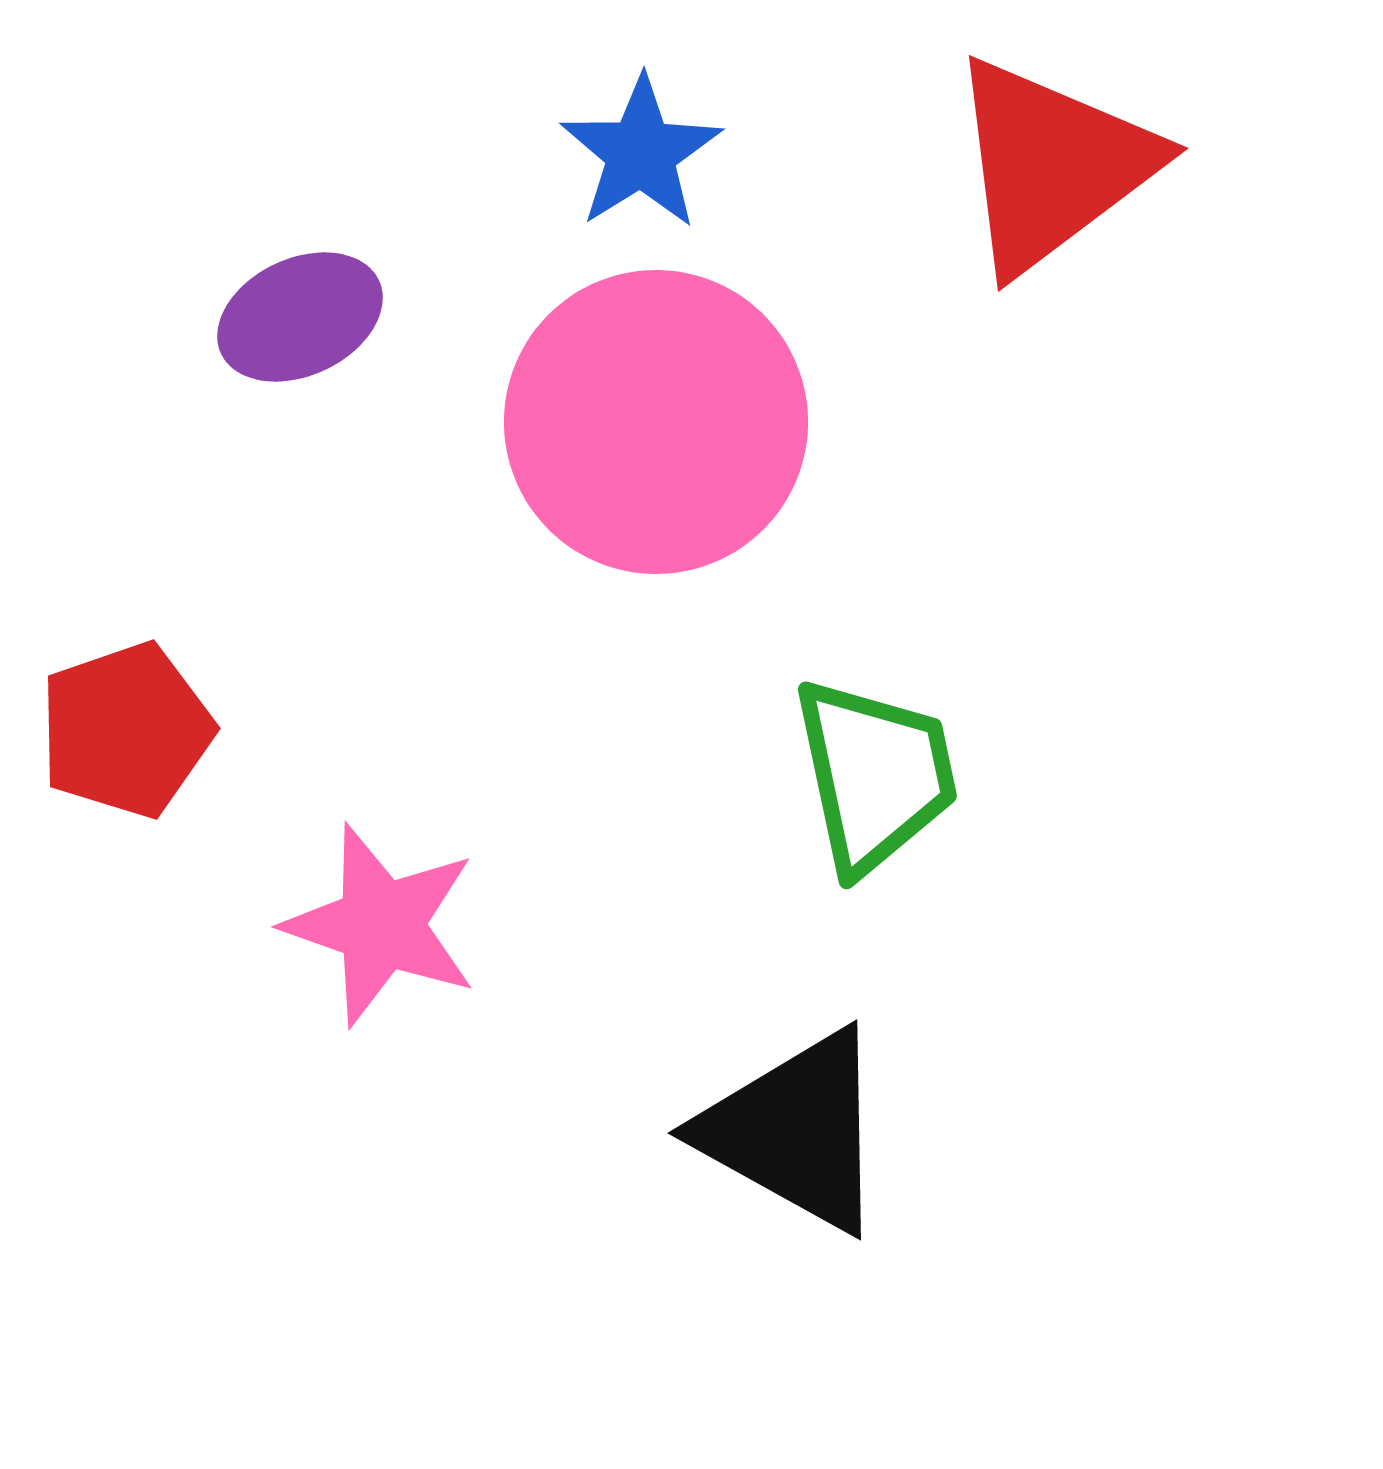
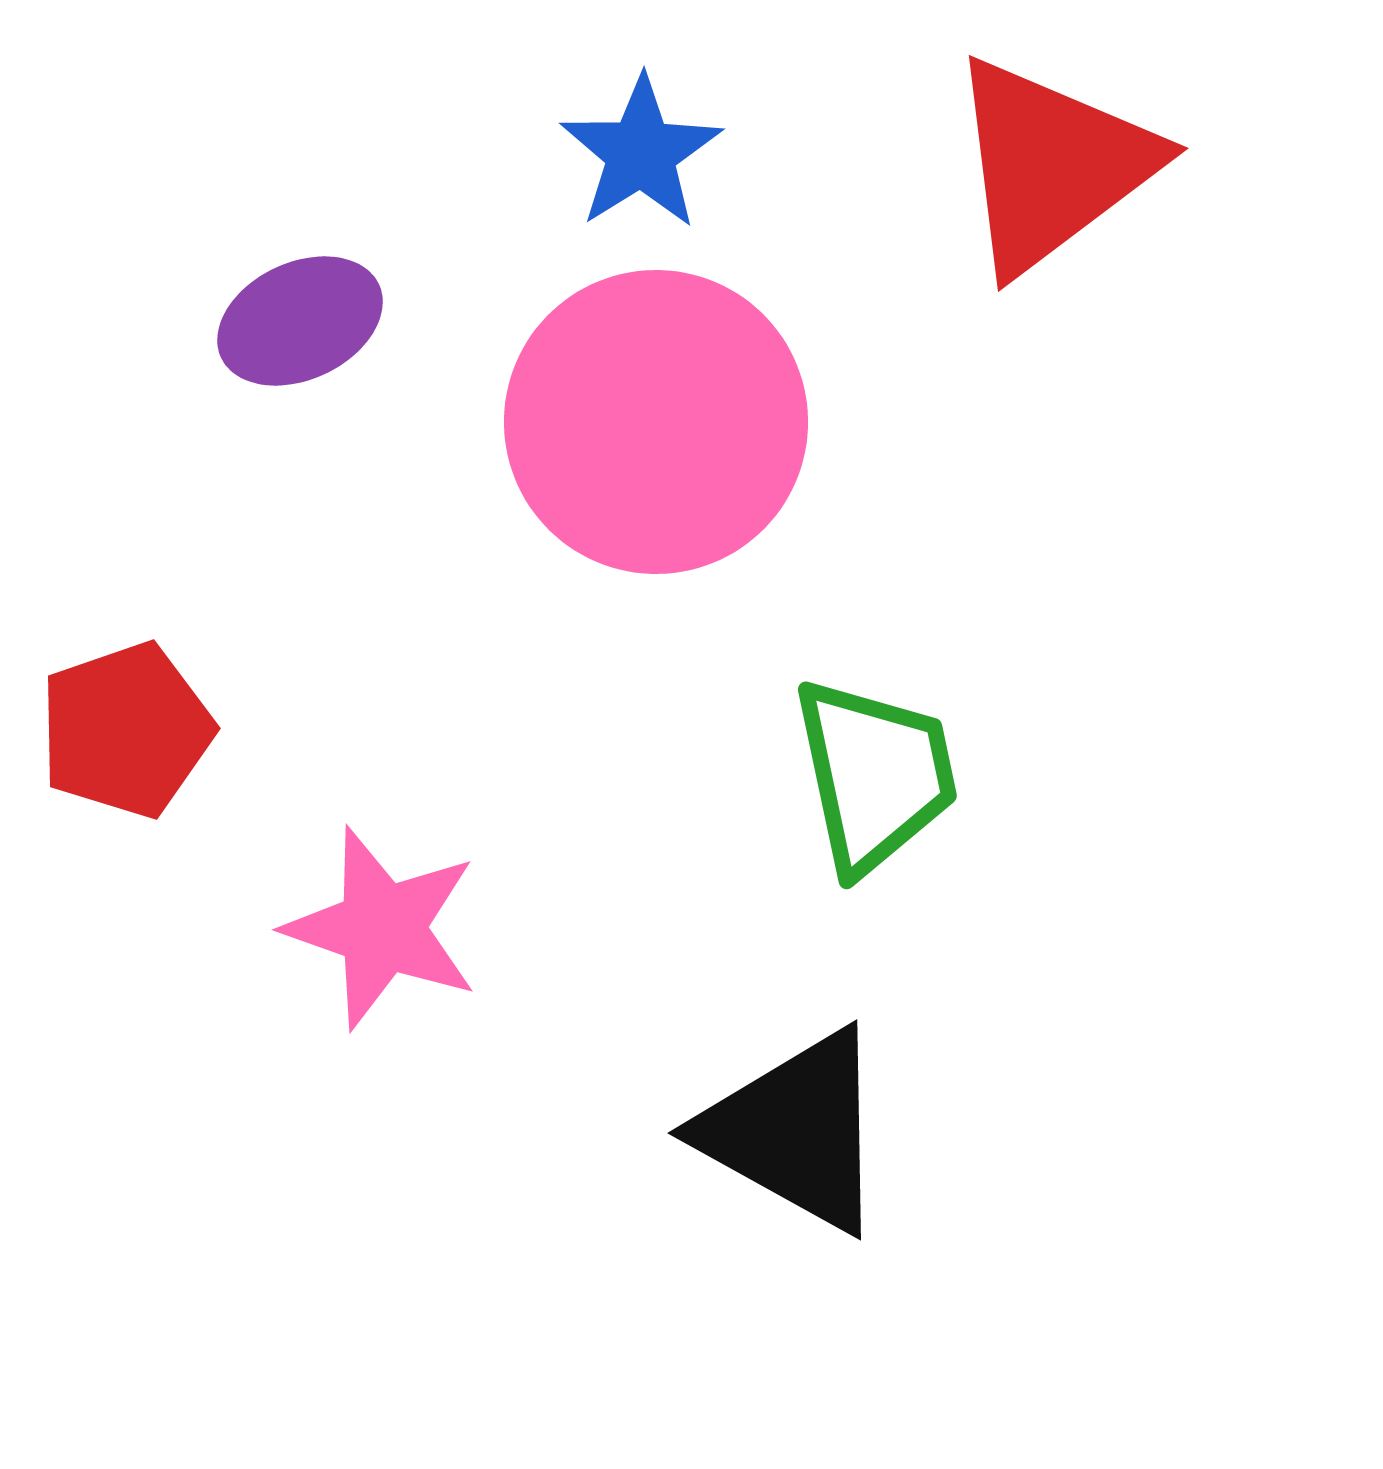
purple ellipse: moved 4 px down
pink star: moved 1 px right, 3 px down
